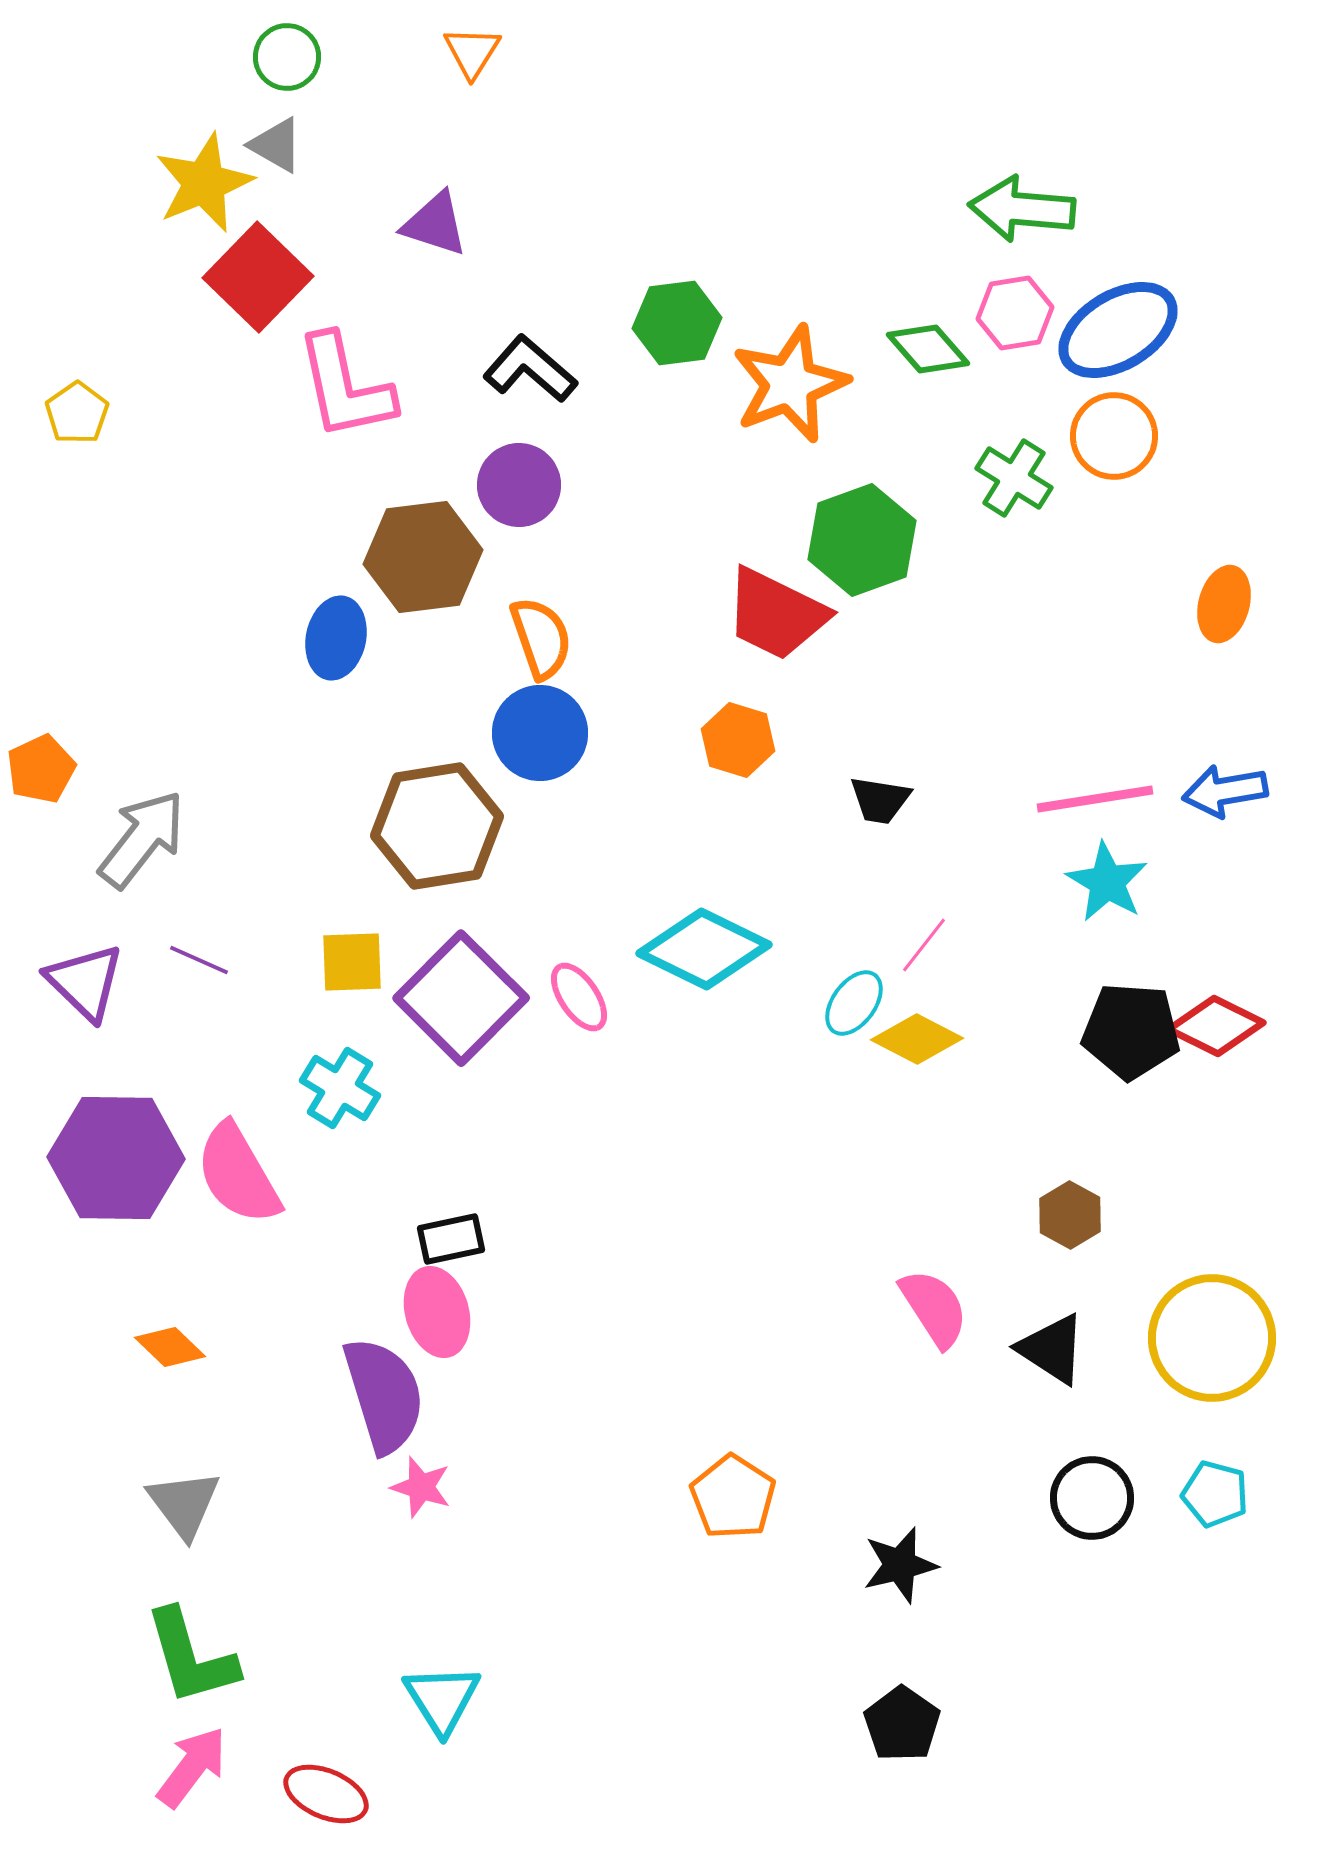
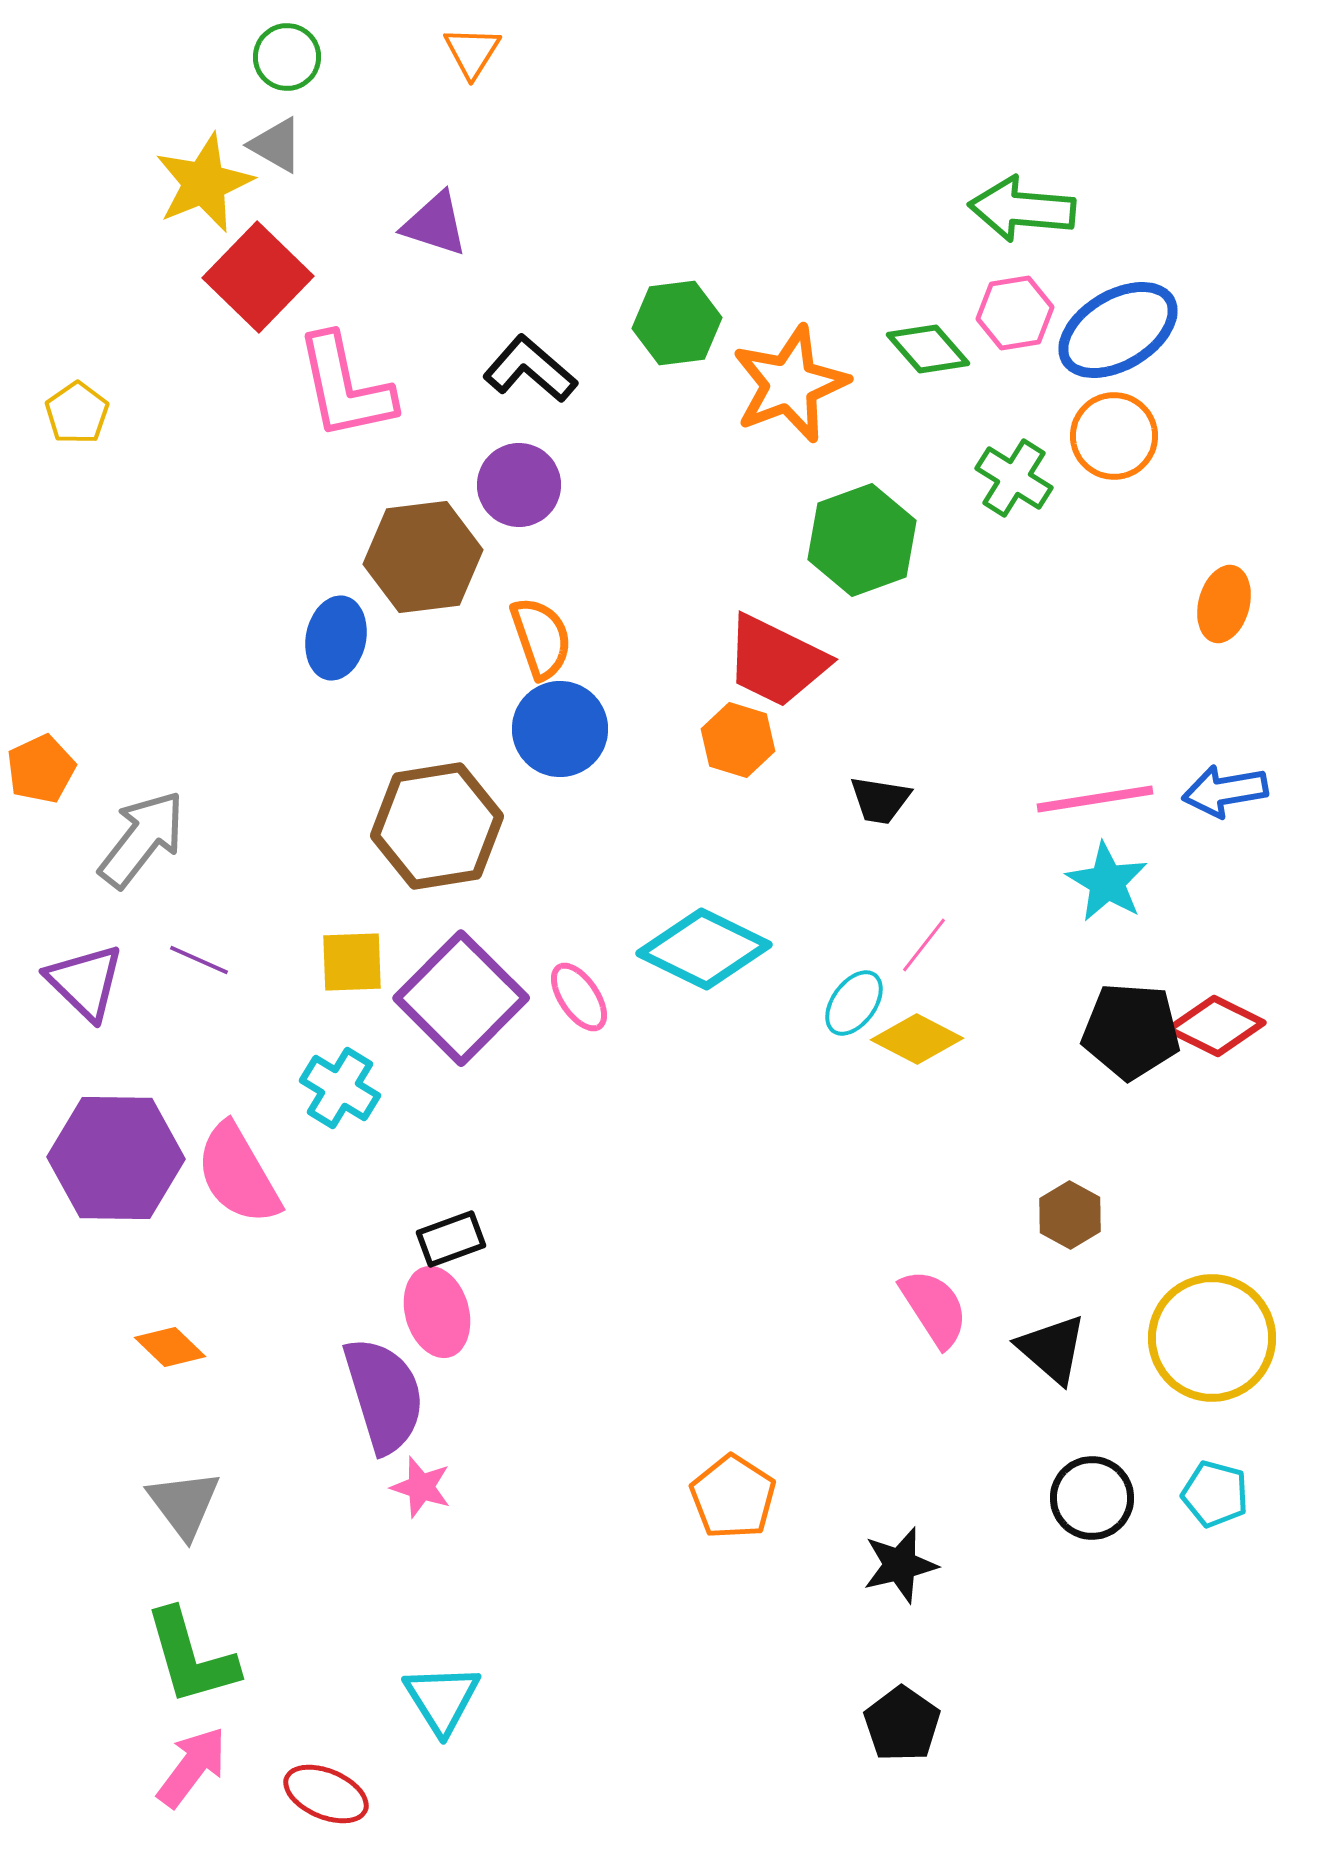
red trapezoid at (776, 614): moved 47 px down
blue circle at (540, 733): moved 20 px right, 4 px up
black rectangle at (451, 1239): rotated 8 degrees counterclockwise
black triangle at (1052, 1349): rotated 8 degrees clockwise
